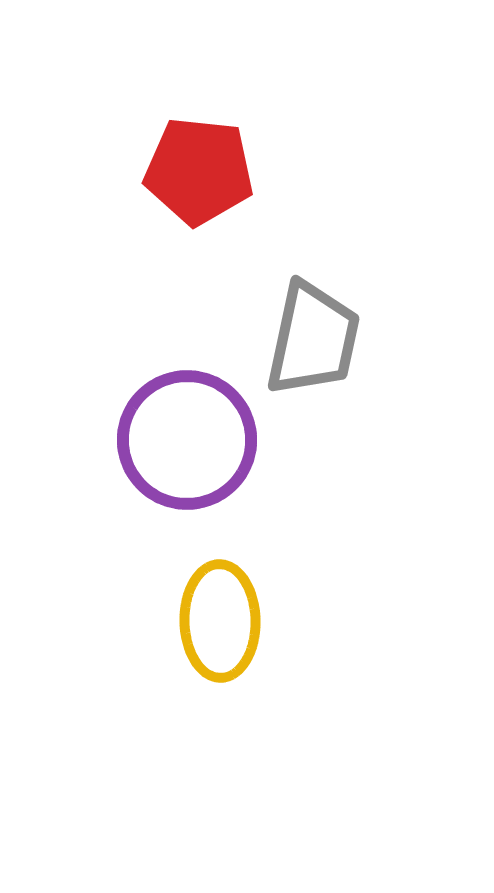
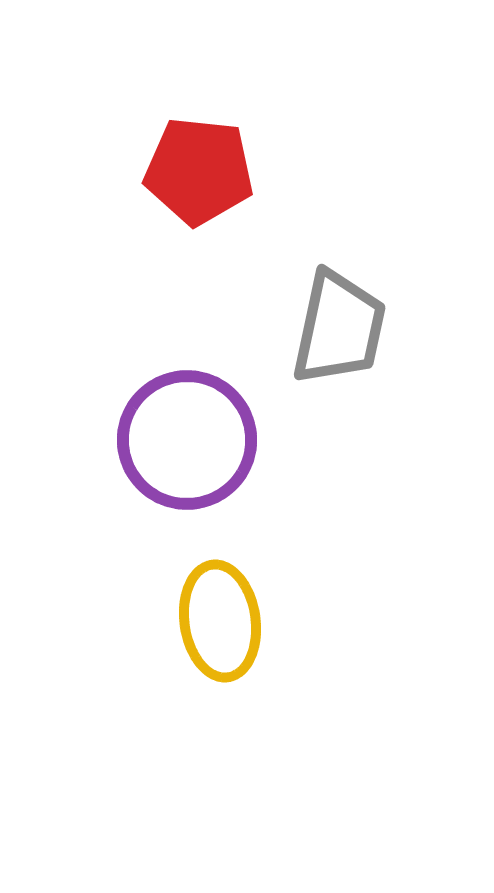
gray trapezoid: moved 26 px right, 11 px up
yellow ellipse: rotated 7 degrees counterclockwise
